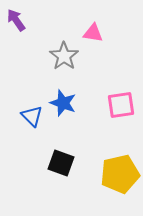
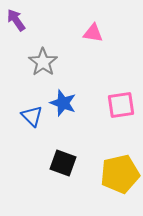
gray star: moved 21 px left, 6 px down
black square: moved 2 px right
